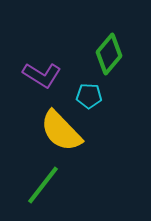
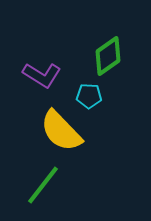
green diamond: moved 1 px left, 2 px down; rotated 15 degrees clockwise
